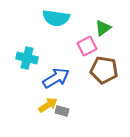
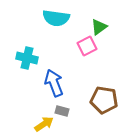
green triangle: moved 4 px left, 1 px up
brown pentagon: moved 30 px down
blue arrow: moved 2 px left, 5 px down; rotated 80 degrees counterclockwise
yellow arrow: moved 4 px left, 19 px down
